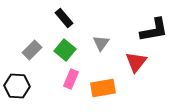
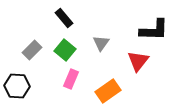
black L-shape: rotated 12 degrees clockwise
red triangle: moved 2 px right, 1 px up
orange rectangle: moved 5 px right, 3 px down; rotated 25 degrees counterclockwise
